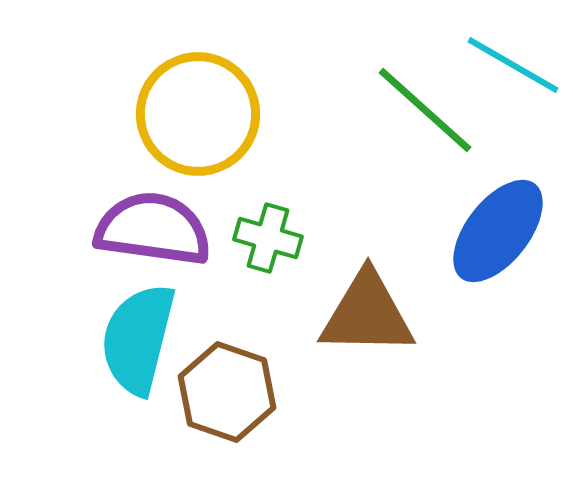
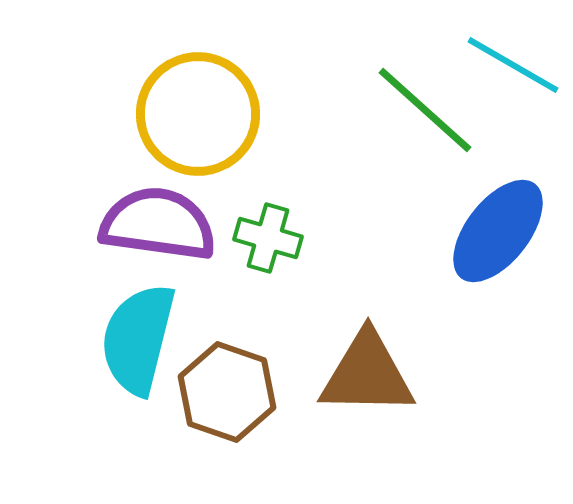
purple semicircle: moved 5 px right, 5 px up
brown triangle: moved 60 px down
